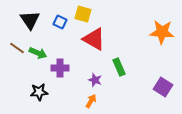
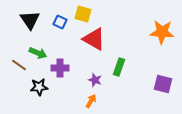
brown line: moved 2 px right, 17 px down
green rectangle: rotated 42 degrees clockwise
purple square: moved 3 px up; rotated 18 degrees counterclockwise
black star: moved 5 px up
